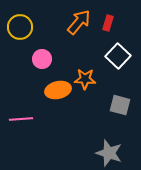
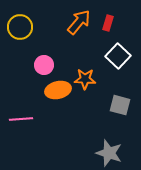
pink circle: moved 2 px right, 6 px down
